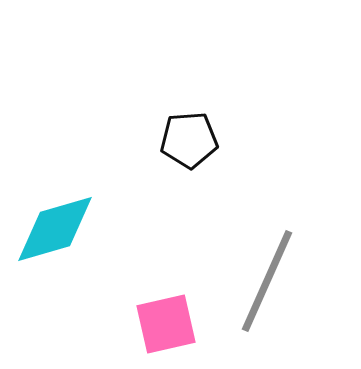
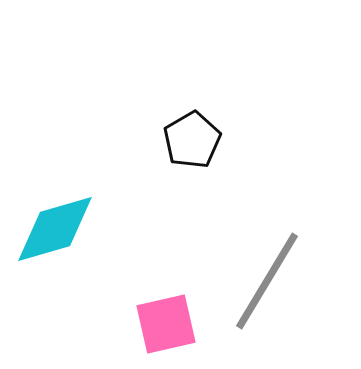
black pentagon: moved 3 px right; rotated 26 degrees counterclockwise
gray line: rotated 7 degrees clockwise
